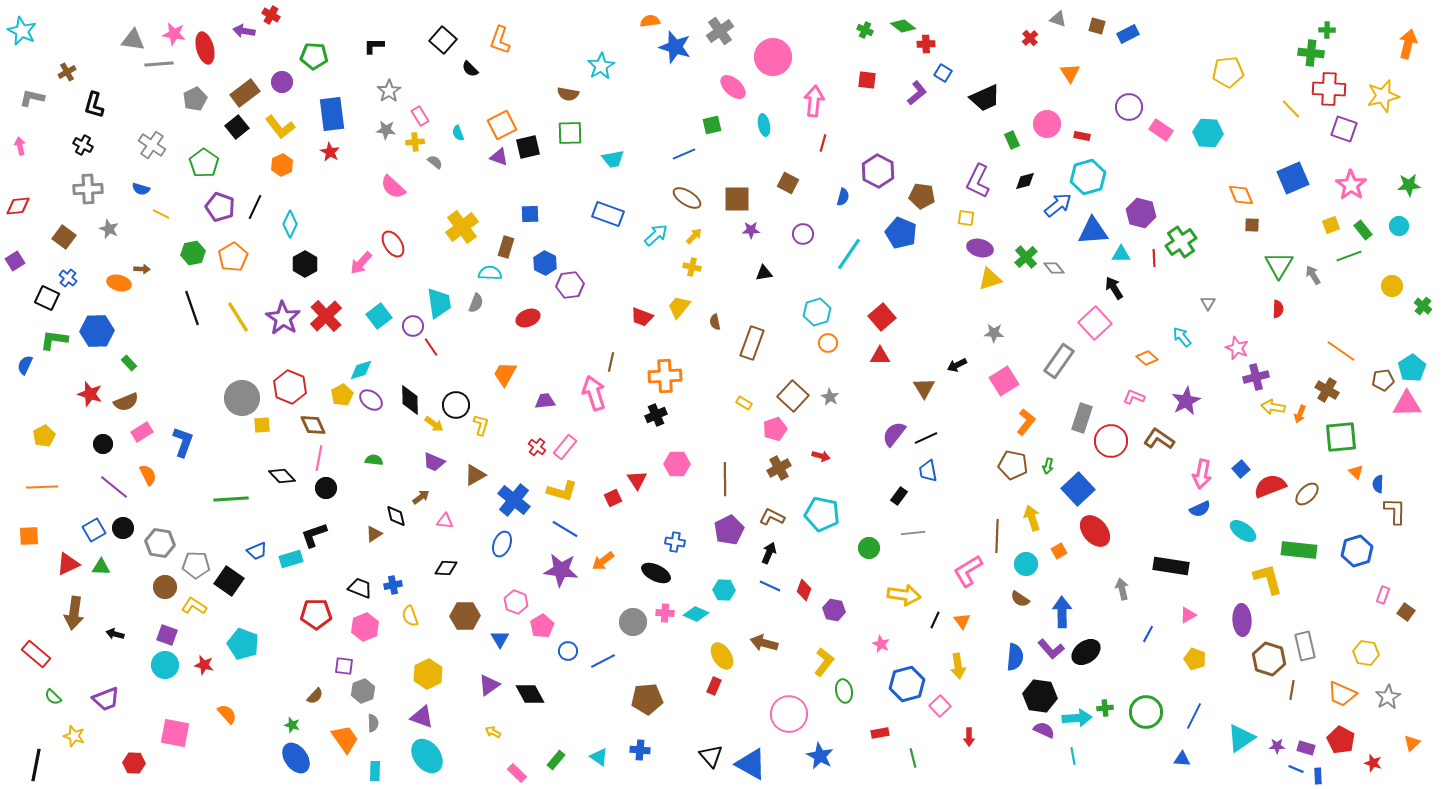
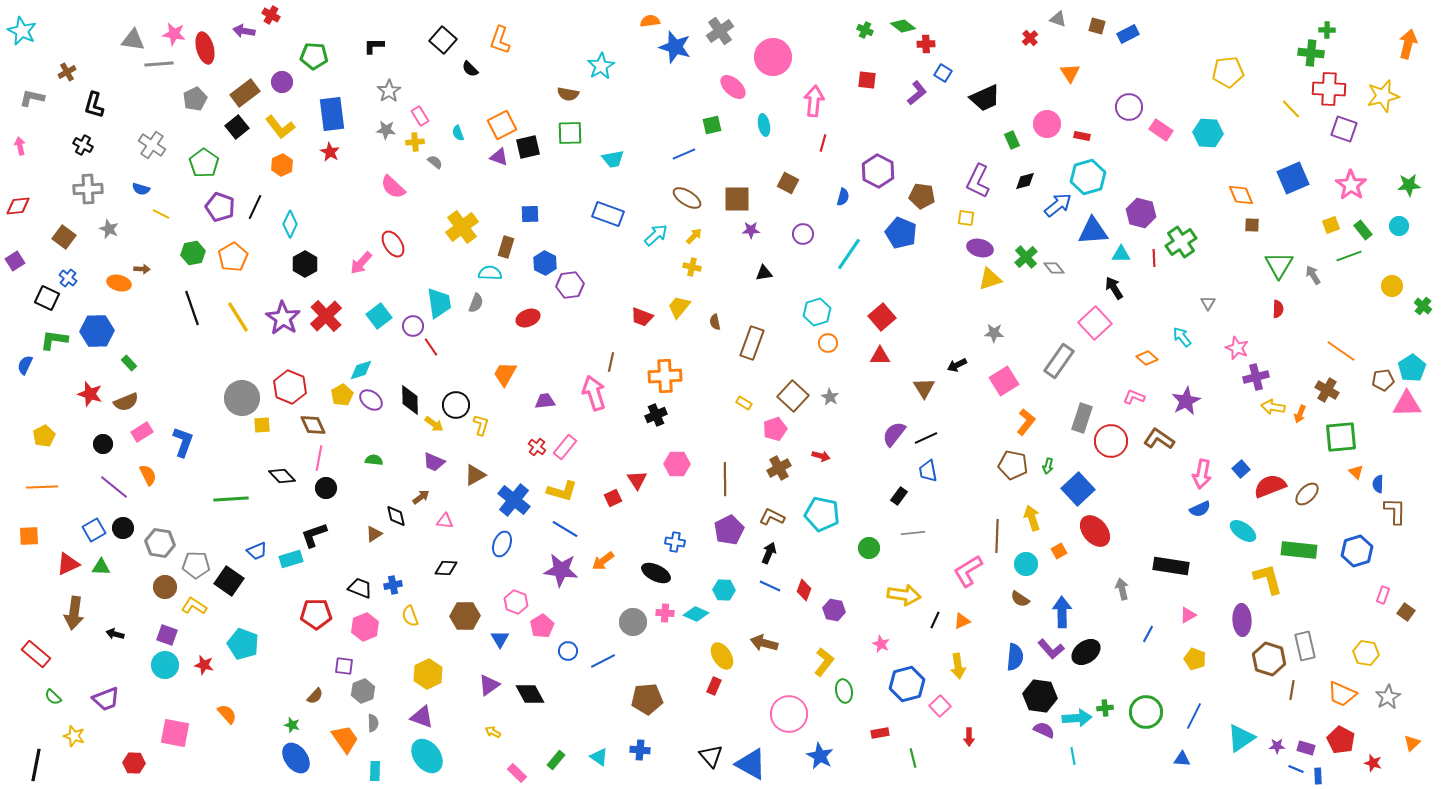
orange triangle at (962, 621): rotated 42 degrees clockwise
